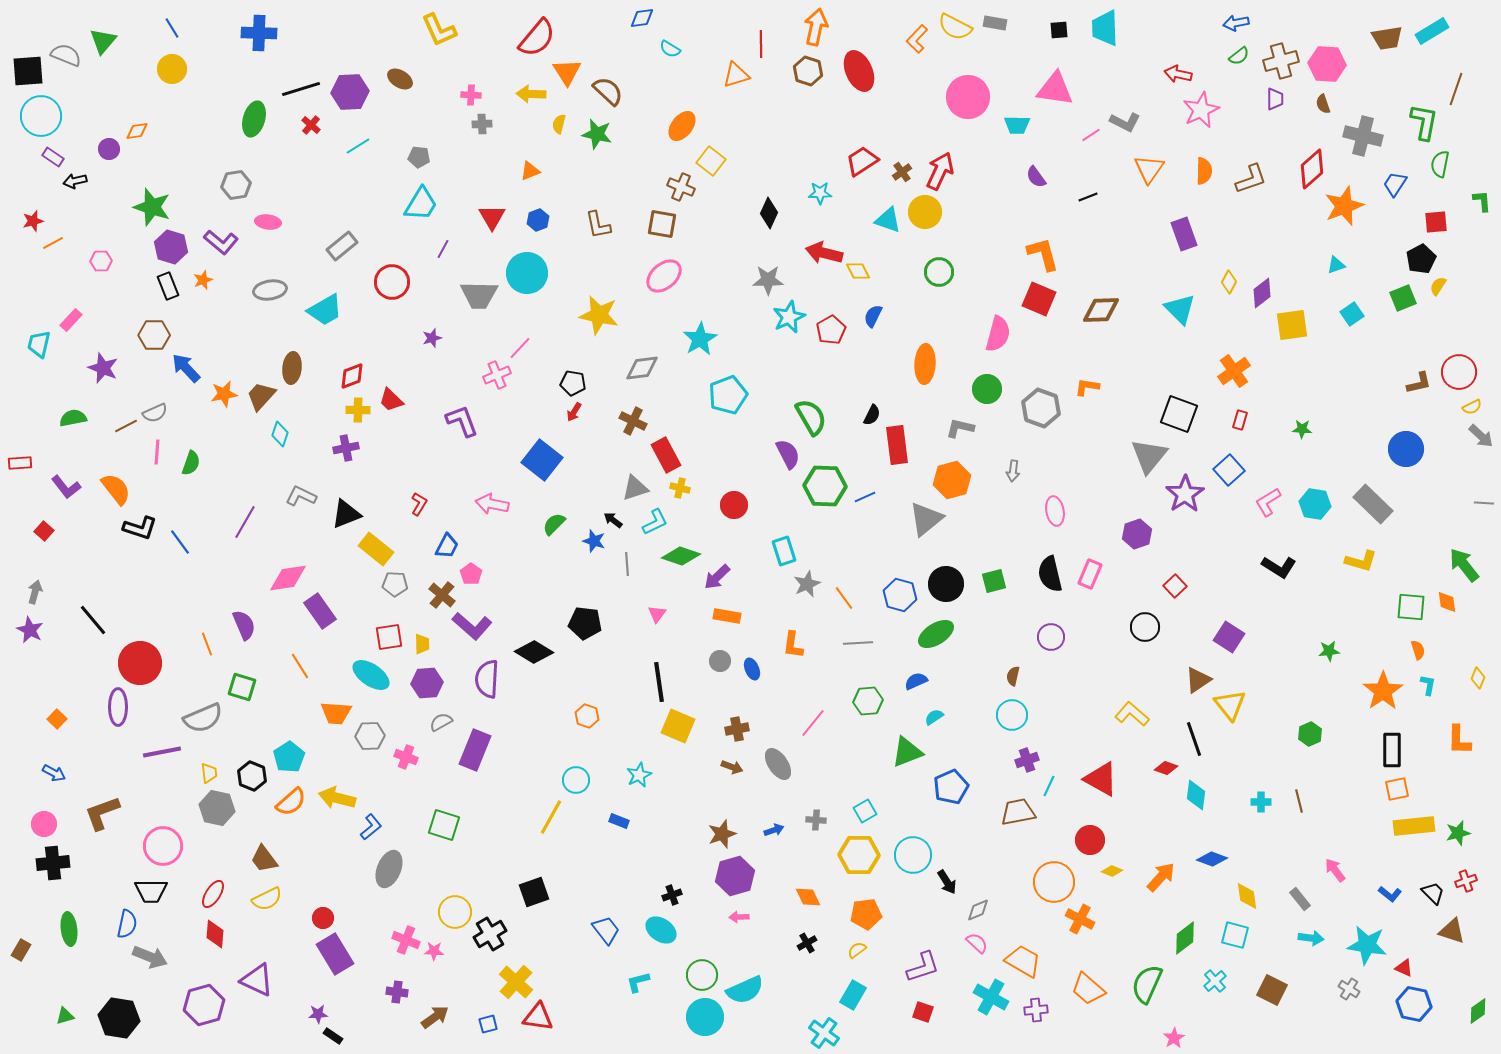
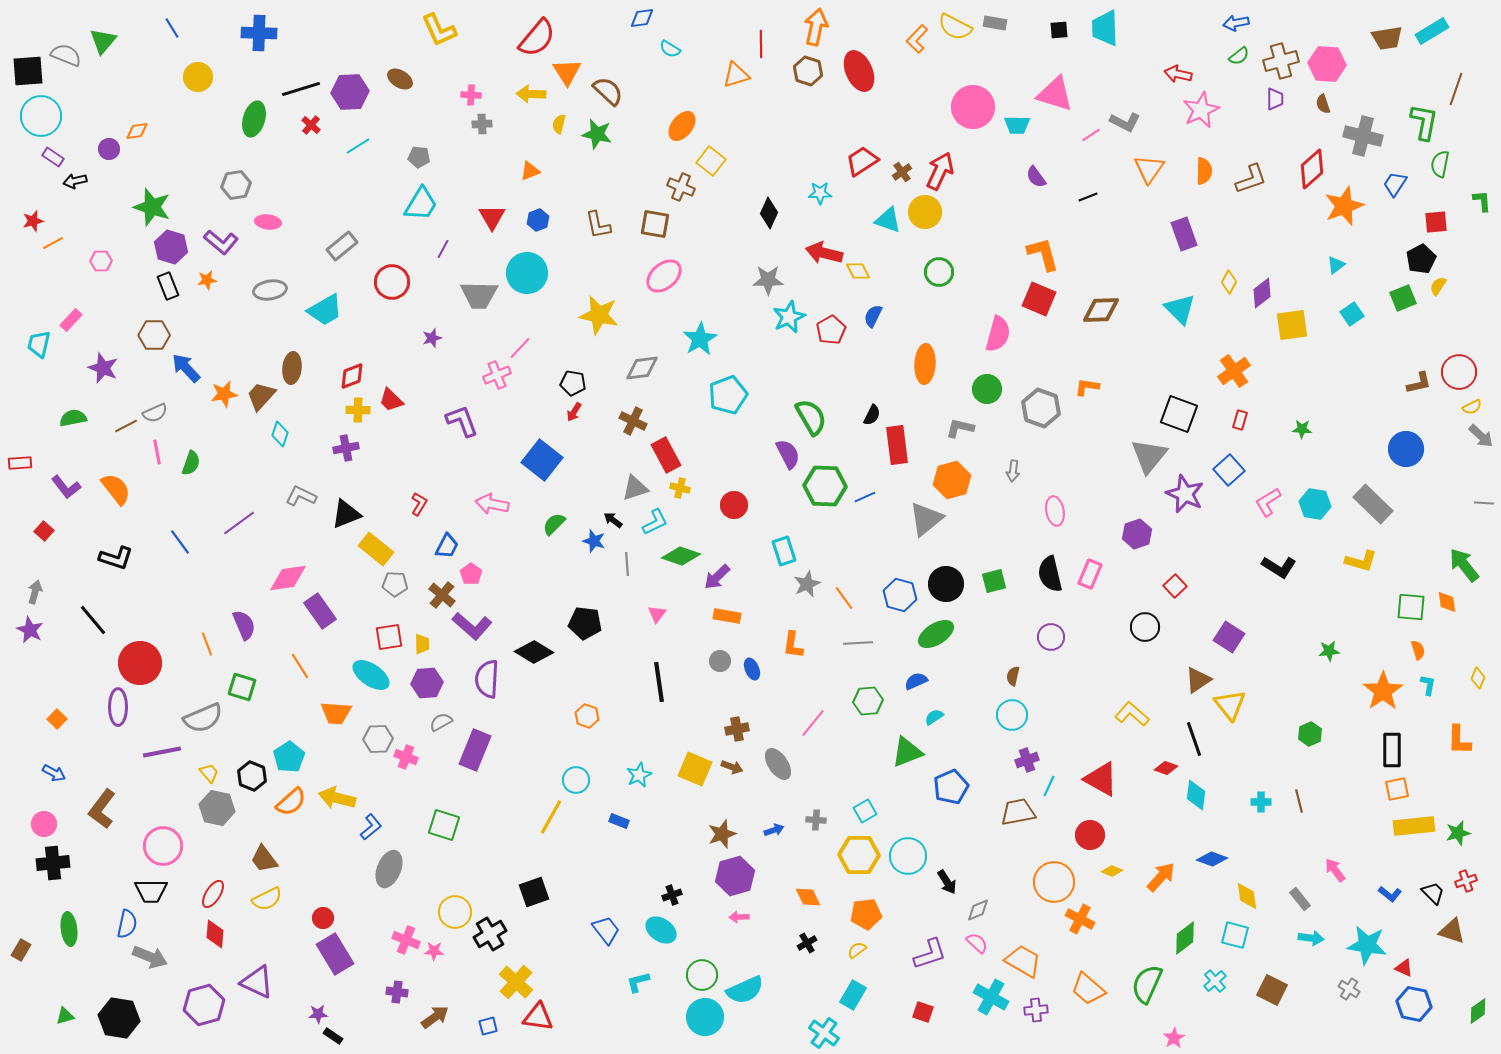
yellow circle at (172, 69): moved 26 px right, 8 px down
pink triangle at (1055, 89): moved 5 px down; rotated 9 degrees clockwise
pink circle at (968, 97): moved 5 px right, 10 px down
brown square at (662, 224): moved 7 px left
cyan triangle at (1336, 265): rotated 18 degrees counterclockwise
orange star at (203, 280): moved 4 px right; rotated 12 degrees clockwise
pink line at (157, 452): rotated 15 degrees counterclockwise
purple star at (1185, 494): rotated 15 degrees counterclockwise
purple line at (245, 522): moved 6 px left, 1 px down; rotated 24 degrees clockwise
black L-shape at (140, 528): moved 24 px left, 30 px down
yellow square at (678, 726): moved 17 px right, 43 px down
gray hexagon at (370, 736): moved 8 px right, 3 px down
yellow trapezoid at (209, 773): rotated 35 degrees counterclockwise
brown L-shape at (102, 813): moved 4 px up; rotated 33 degrees counterclockwise
red circle at (1090, 840): moved 5 px up
cyan circle at (913, 855): moved 5 px left, 1 px down
purple L-shape at (923, 967): moved 7 px right, 13 px up
purple triangle at (257, 980): moved 2 px down
blue square at (488, 1024): moved 2 px down
